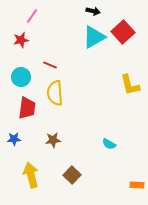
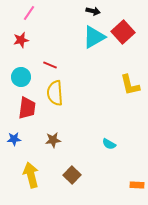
pink line: moved 3 px left, 3 px up
